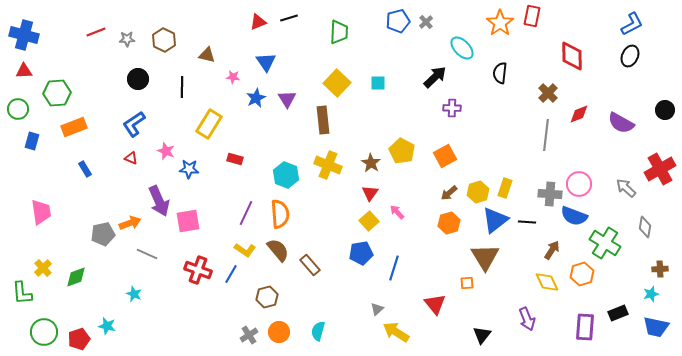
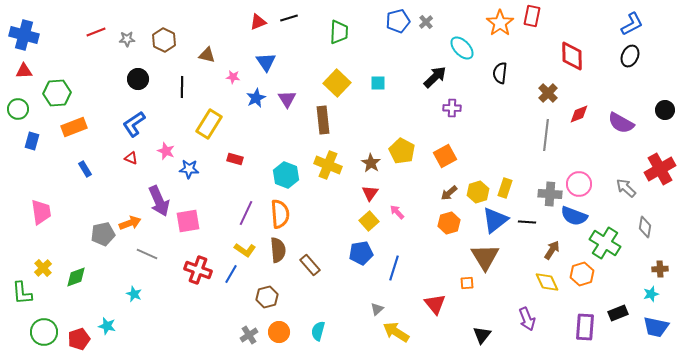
brown semicircle at (278, 250): rotated 35 degrees clockwise
